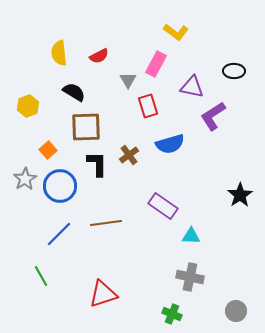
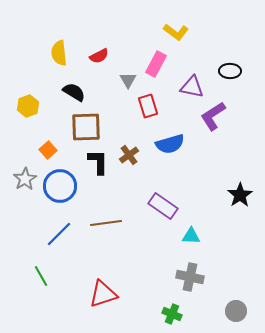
black ellipse: moved 4 px left
black L-shape: moved 1 px right, 2 px up
